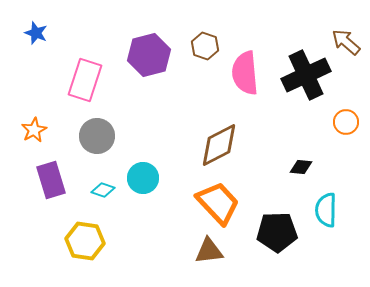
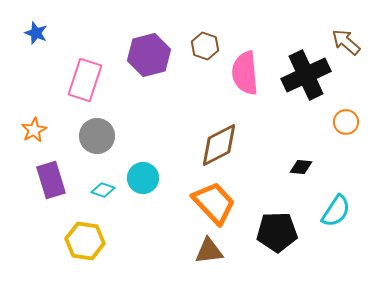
orange trapezoid: moved 4 px left
cyan semicircle: moved 10 px right, 1 px down; rotated 148 degrees counterclockwise
